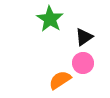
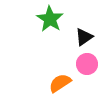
pink circle: moved 4 px right, 1 px down
orange semicircle: moved 3 px down
